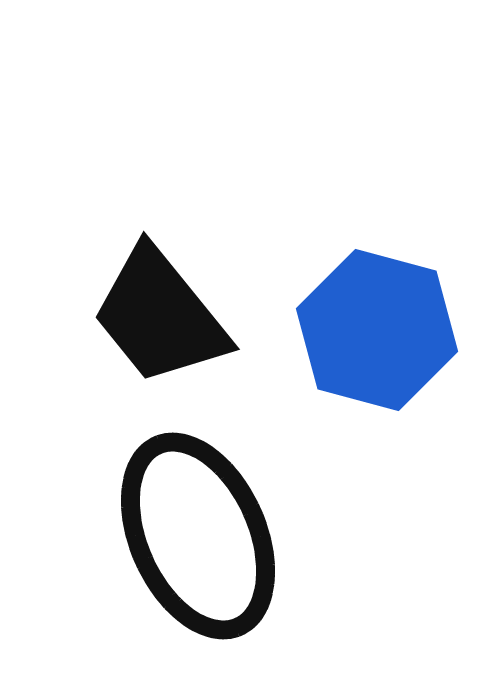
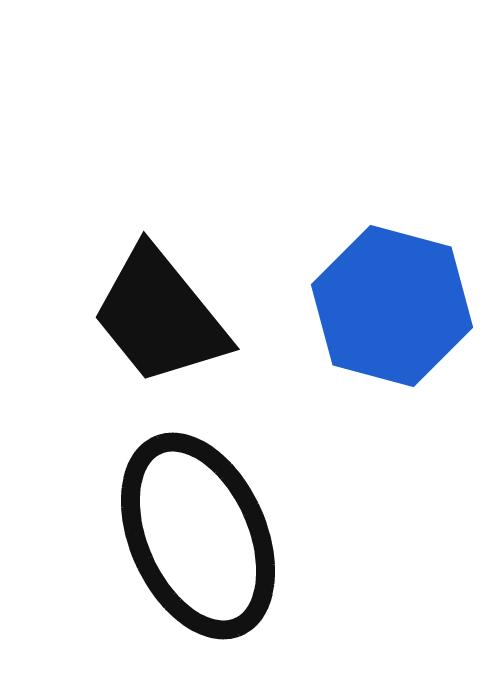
blue hexagon: moved 15 px right, 24 px up
